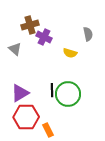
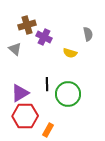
brown cross: moved 3 px left
black line: moved 5 px left, 6 px up
red hexagon: moved 1 px left, 1 px up
orange rectangle: rotated 56 degrees clockwise
